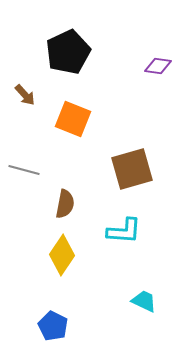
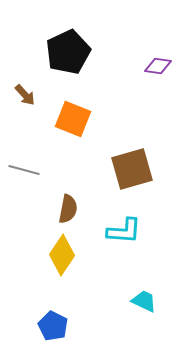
brown semicircle: moved 3 px right, 5 px down
